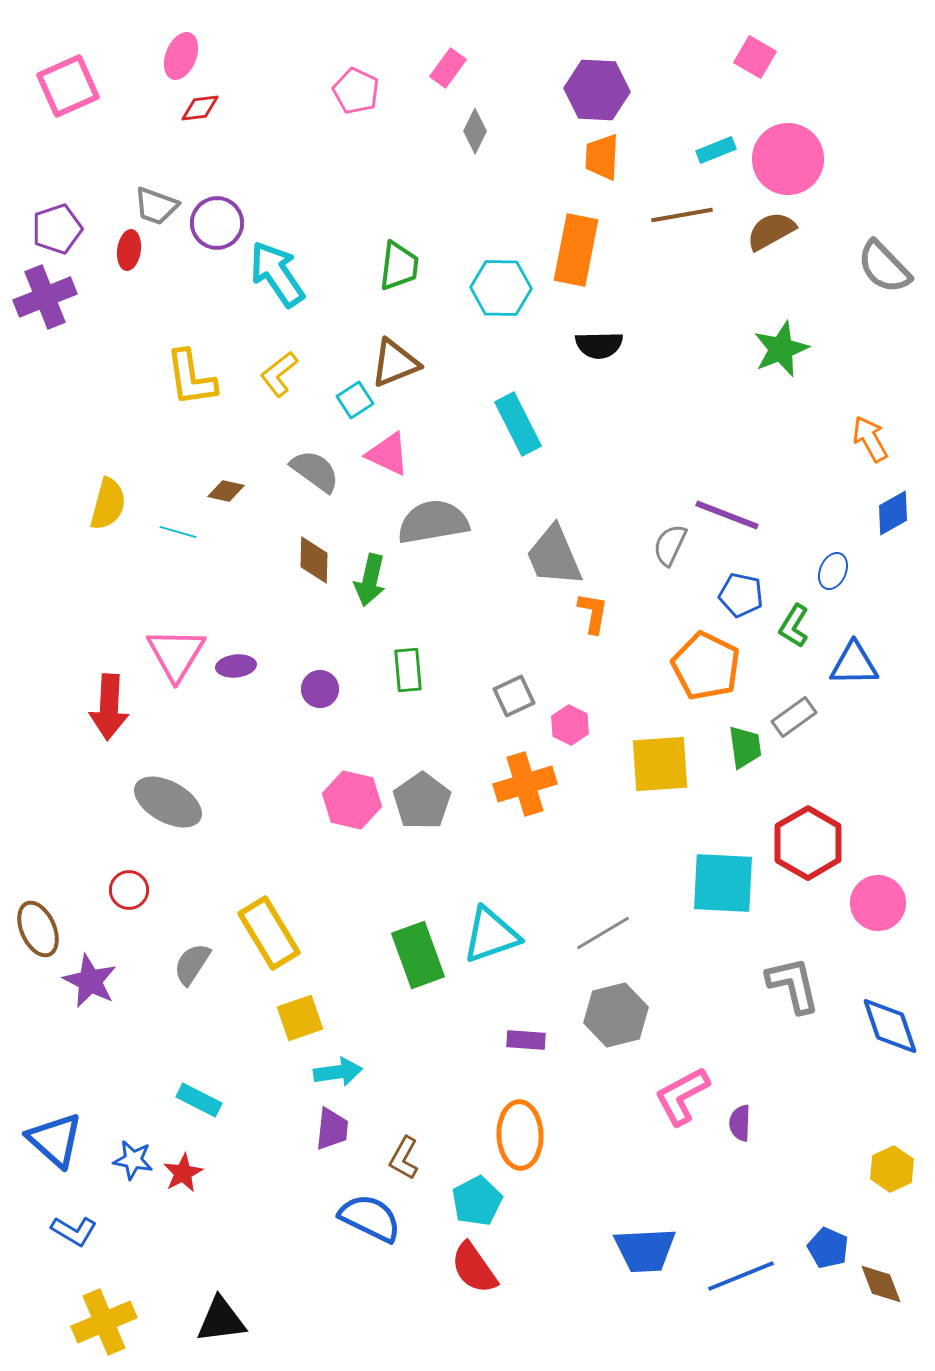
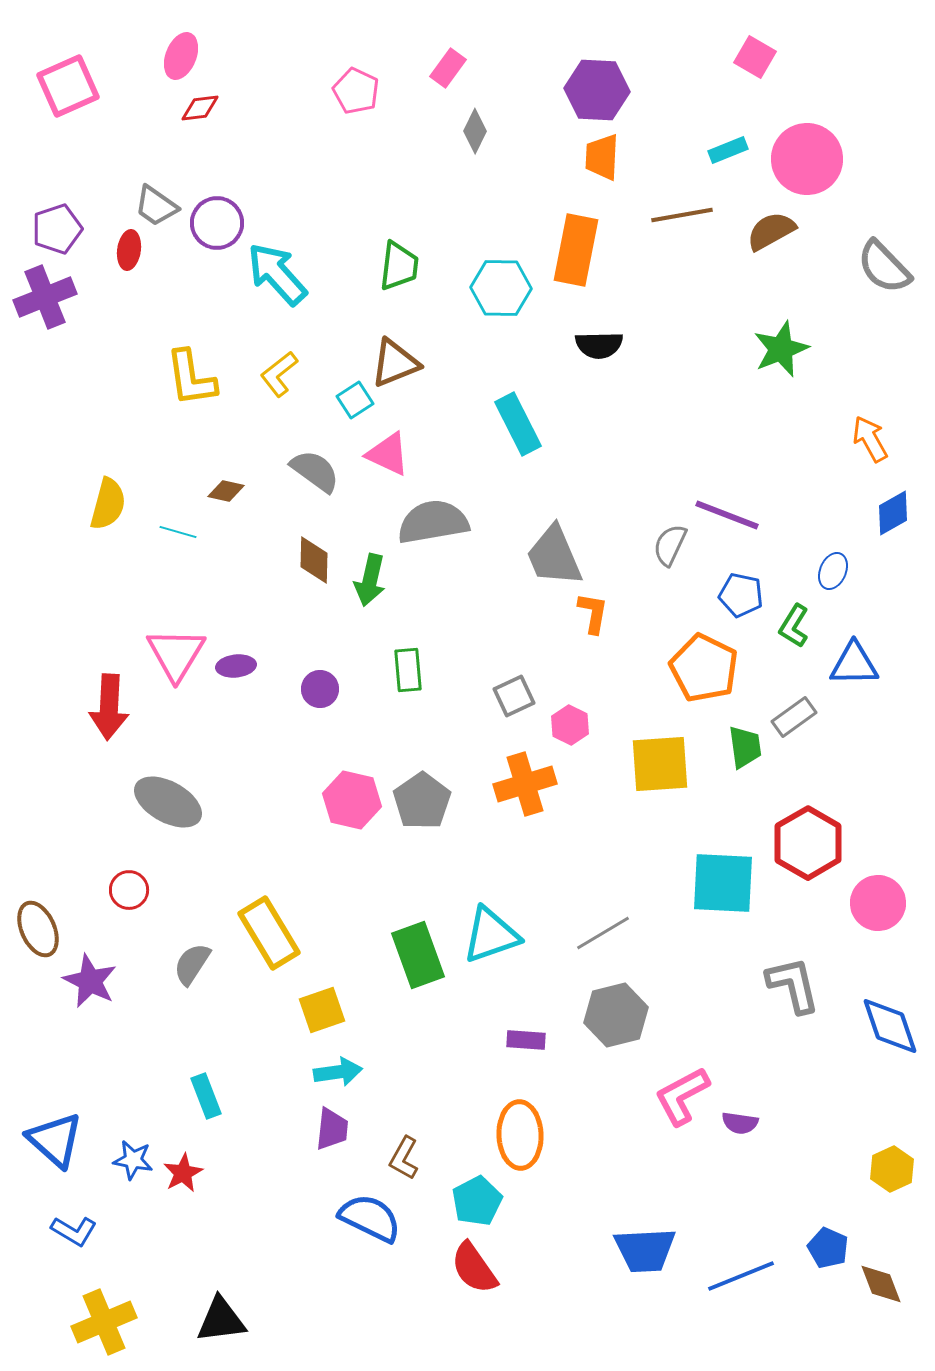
cyan rectangle at (716, 150): moved 12 px right
pink circle at (788, 159): moved 19 px right
gray trapezoid at (156, 206): rotated 15 degrees clockwise
cyan arrow at (277, 274): rotated 8 degrees counterclockwise
orange pentagon at (706, 666): moved 2 px left, 2 px down
yellow square at (300, 1018): moved 22 px right, 8 px up
cyan rectangle at (199, 1100): moved 7 px right, 4 px up; rotated 42 degrees clockwise
purple semicircle at (740, 1123): rotated 84 degrees counterclockwise
